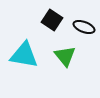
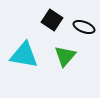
green triangle: rotated 20 degrees clockwise
